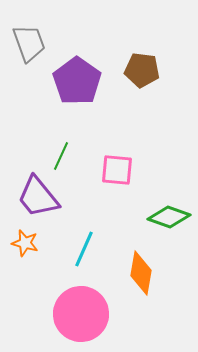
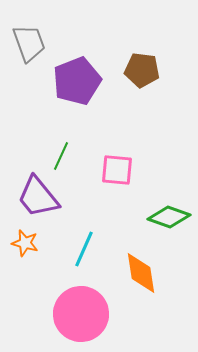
purple pentagon: rotated 15 degrees clockwise
orange diamond: rotated 18 degrees counterclockwise
